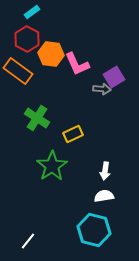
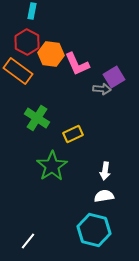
cyan rectangle: moved 1 px up; rotated 42 degrees counterclockwise
red hexagon: moved 3 px down
